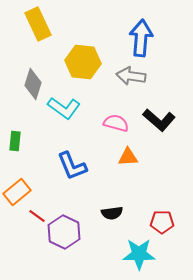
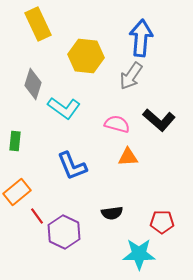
yellow hexagon: moved 3 px right, 6 px up
gray arrow: rotated 64 degrees counterclockwise
pink semicircle: moved 1 px right, 1 px down
red line: rotated 18 degrees clockwise
